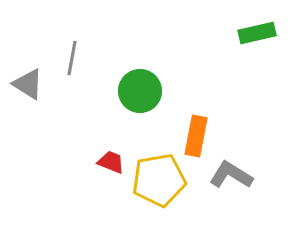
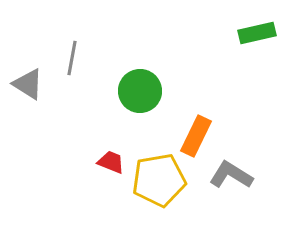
orange rectangle: rotated 15 degrees clockwise
